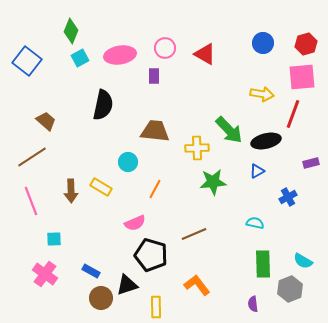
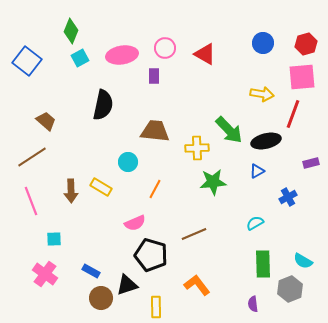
pink ellipse at (120, 55): moved 2 px right
cyan semicircle at (255, 223): rotated 42 degrees counterclockwise
